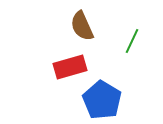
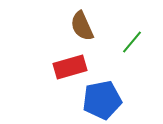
green line: moved 1 px down; rotated 15 degrees clockwise
blue pentagon: rotated 30 degrees clockwise
